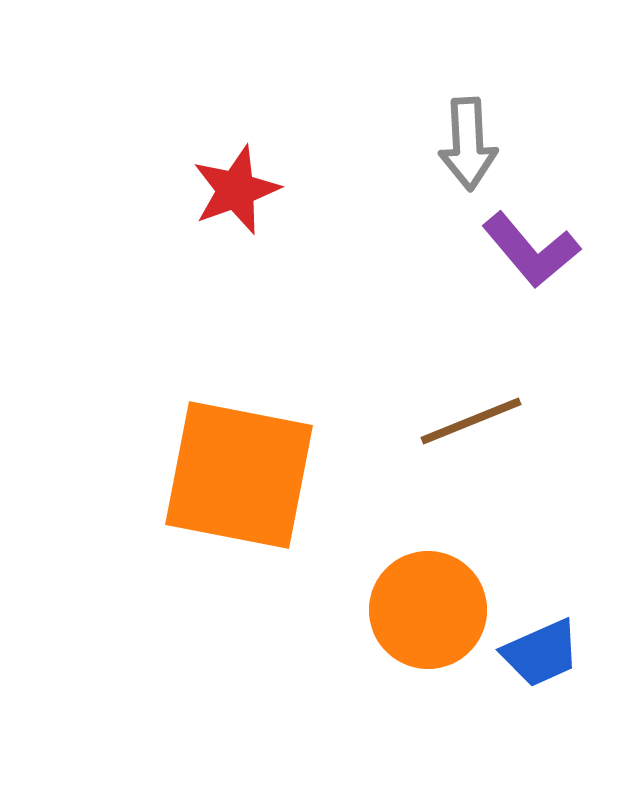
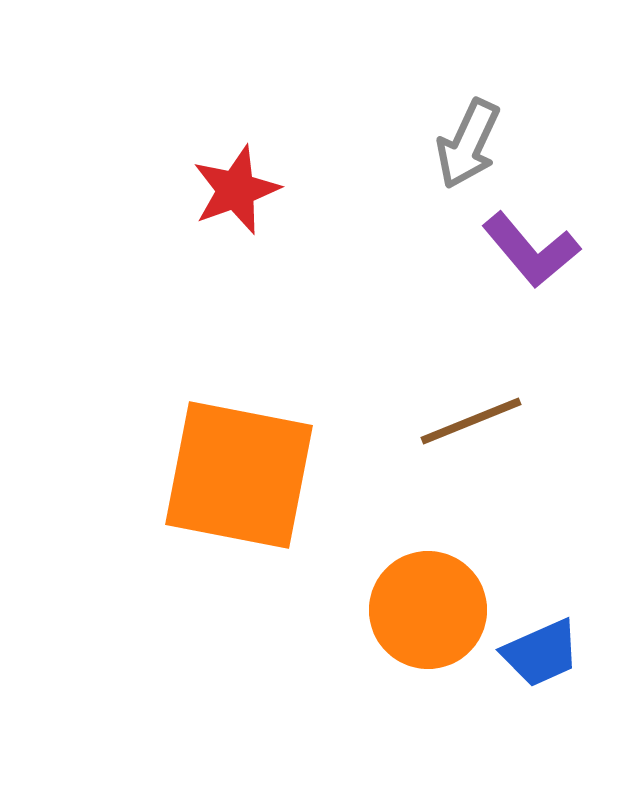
gray arrow: rotated 28 degrees clockwise
